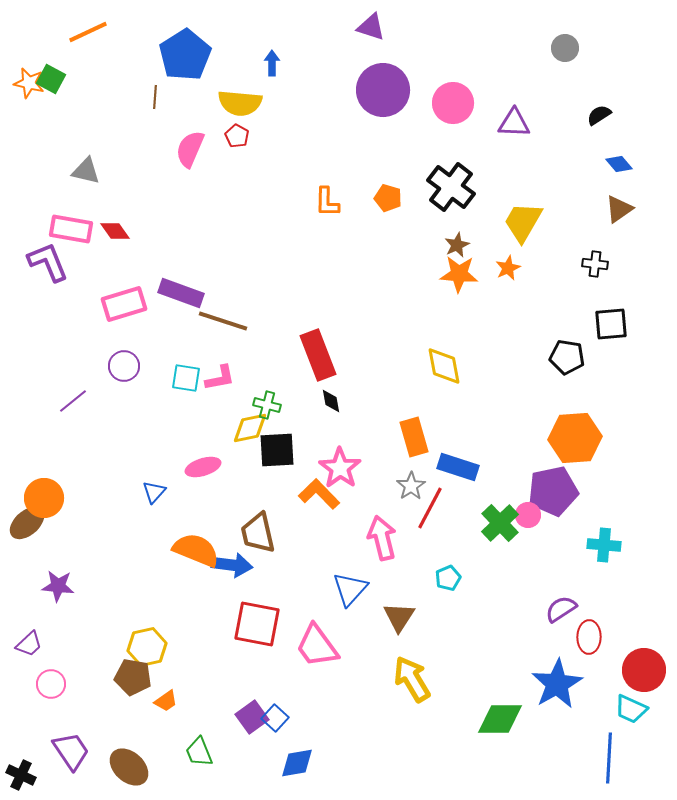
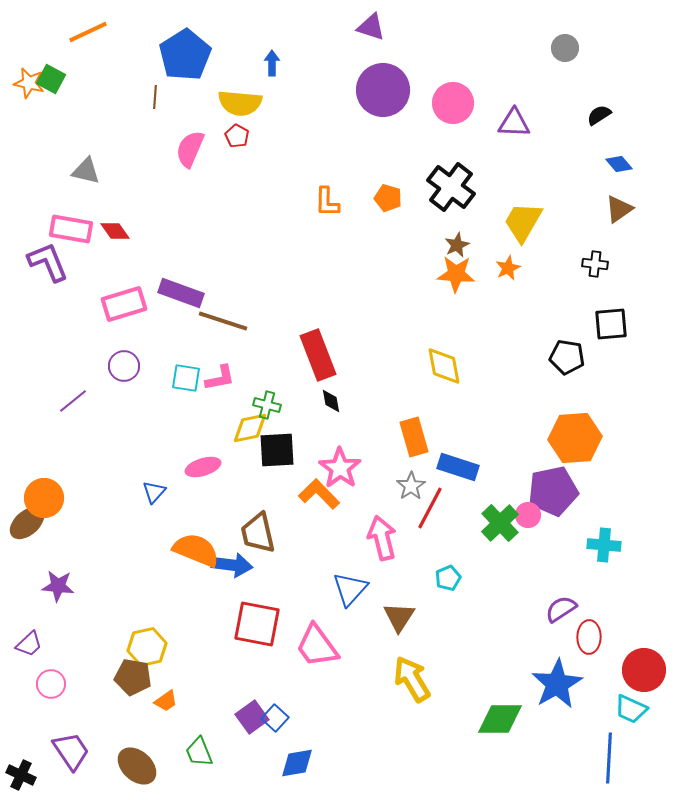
orange star at (459, 274): moved 3 px left
brown ellipse at (129, 767): moved 8 px right, 1 px up
